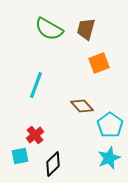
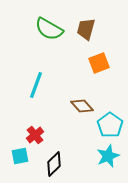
cyan star: moved 1 px left, 2 px up
black diamond: moved 1 px right
